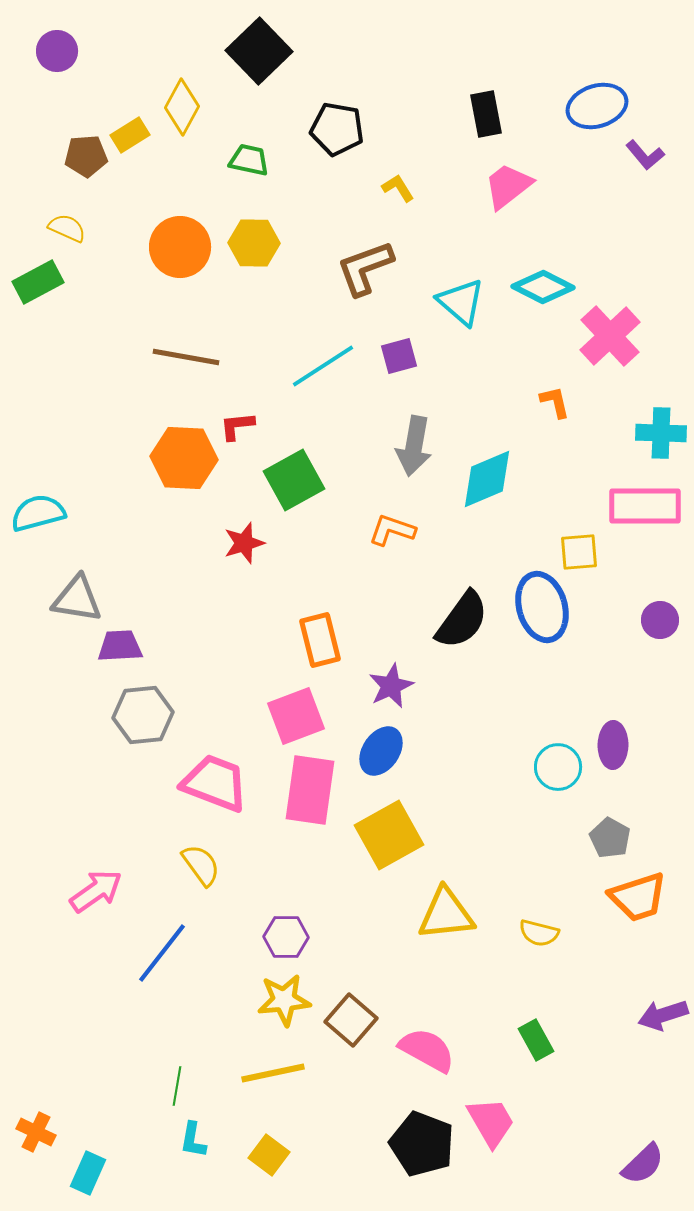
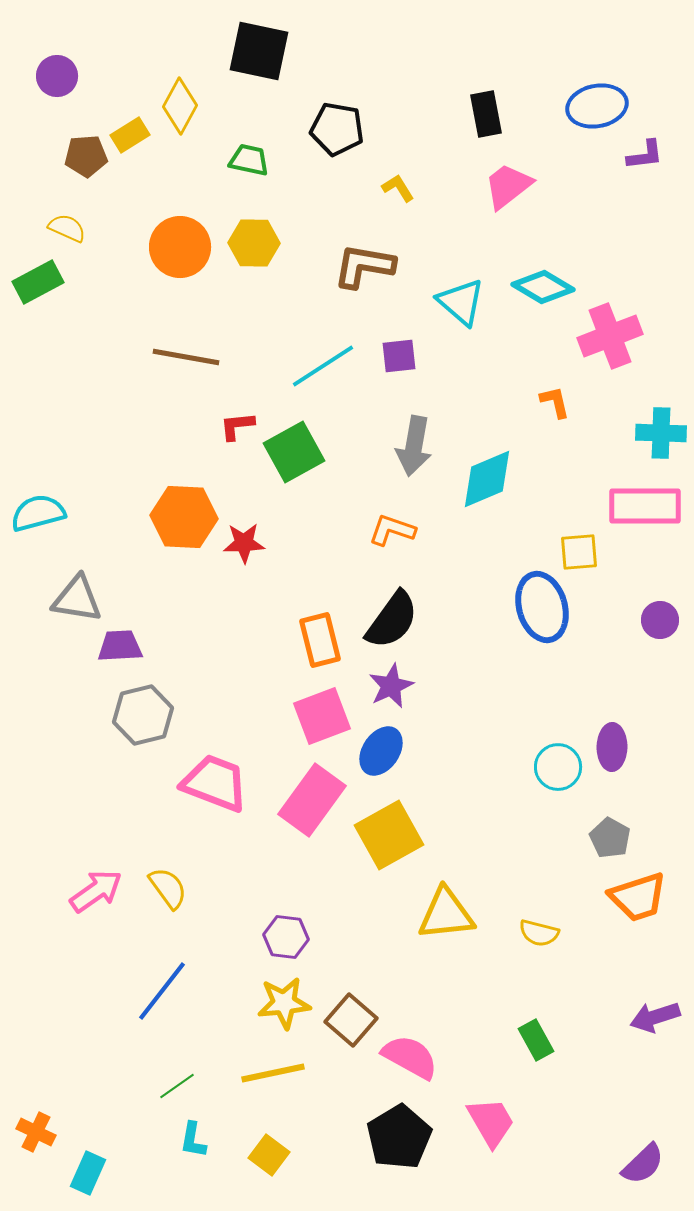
purple circle at (57, 51): moved 25 px down
black square at (259, 51): rotated 34 degrees counterclockwise
blue ellipse at (597, 106): rotated 6 degrees clockwise
yellow diamond at (182, 107): moved 2 px left, 1 px up
purple L-shape at (645, 155): rotated 57 degrees counterclockwise
brown L-shape at (365, 268): moved 1 px left, 2 px up; rotated 30 degrees clockwise
cyan diamond at (543, 287): rotated 4 degrees clockwise
pink cross at (610, 336): rotated 22 degrees clockwise
purple square at (399, 356): rotated 9 degrees clockwise
orange hexagon at (184, 458): moved 59 px down
green square at (294, 480): moved 28 px up
red star at (244, 543): rotated 15 degrees clockwise
black semicircle at (462, 620): moved 70 px left
gray hexagon at (143, 715): rotated 8 degrees counterclockwise
pink square at (296, 716): moved 26 px right
purple ellipse at (613, 745): moved 1 px left, 2 px down
pink rectangle at (310, 790): moved 2 px right, 10 px down; rotated 28 degrees clockwise
yellow semicircle at (201, 865): moved 33 px left, 23 px down
purple hexagon at (286, 937): rotated 6 degrees clockwise
blue line at (162, 953): moved 38 px down
yellow star at (284, 1000): moved 3 px down
purple arrow at (663, 1015): moved 8 px left, 2 px down
pink semicircle at (427, 1050): moved 17 px left, 7 px down
green line at (177, 1086): rotated 45 degrees clockwise
black pentagon at (422, 1144): moved 23 px left, 7 px up; rotated 20 degrees clockwise
